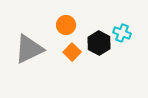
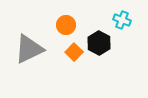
cyan cross: moved 13 px up
orange square: moved 2 px right
